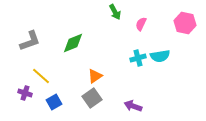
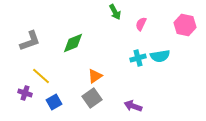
pink hexagon: moved 2 px down
